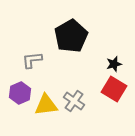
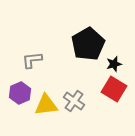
black pentagon: moved 17 px right, 8 px down
